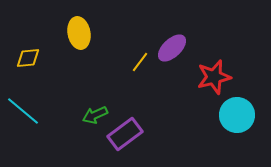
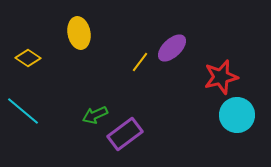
yellow diamond: rotated 40 degrees clockwise
red star: moved 7 px right
